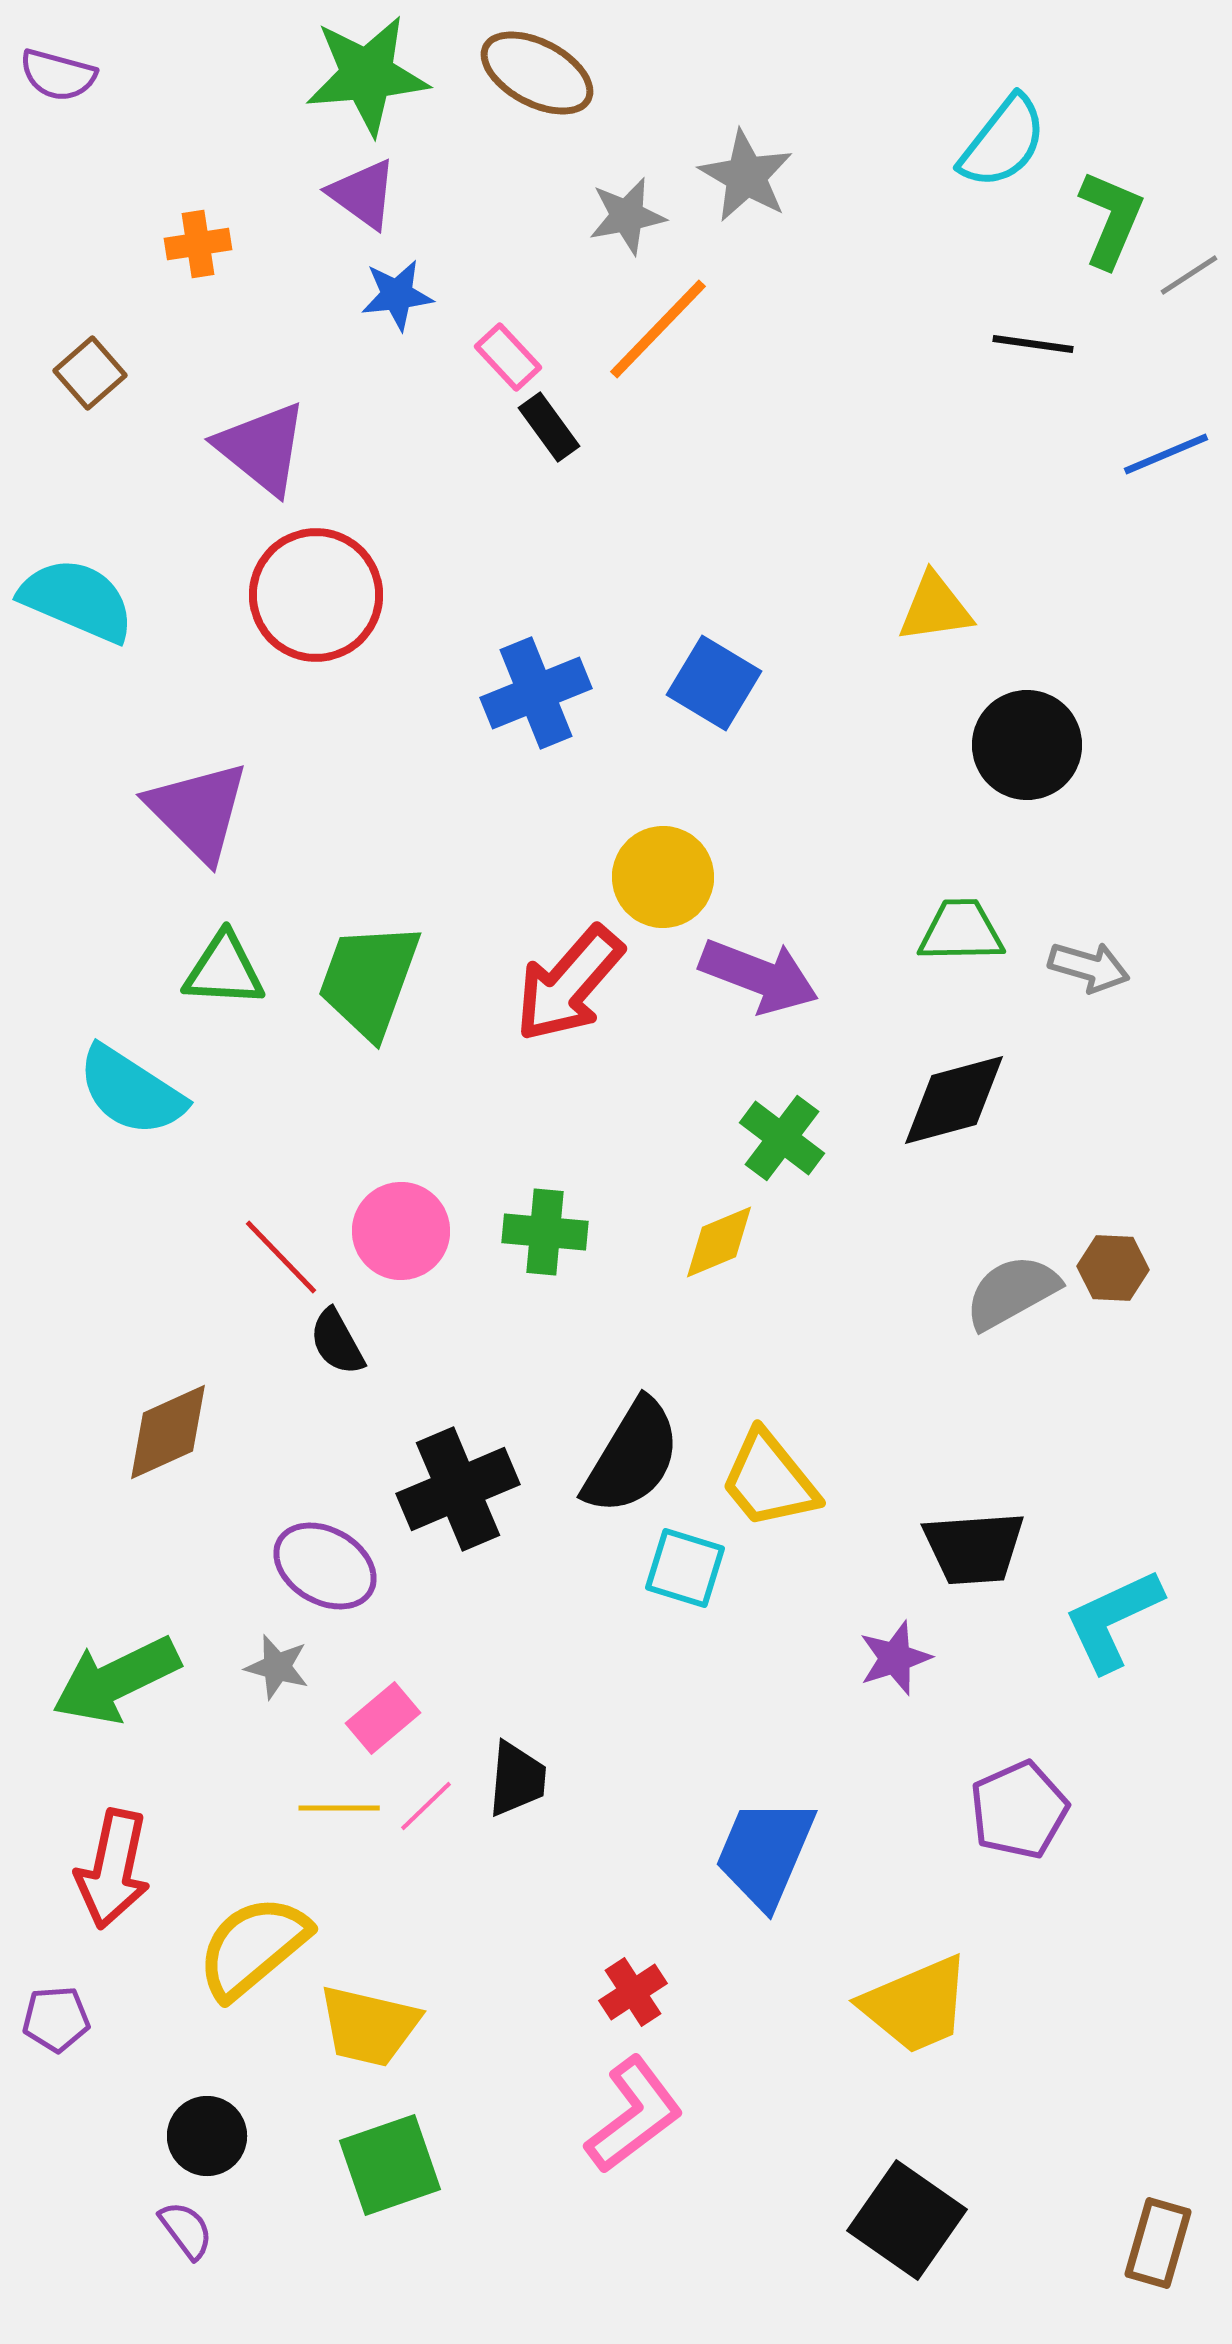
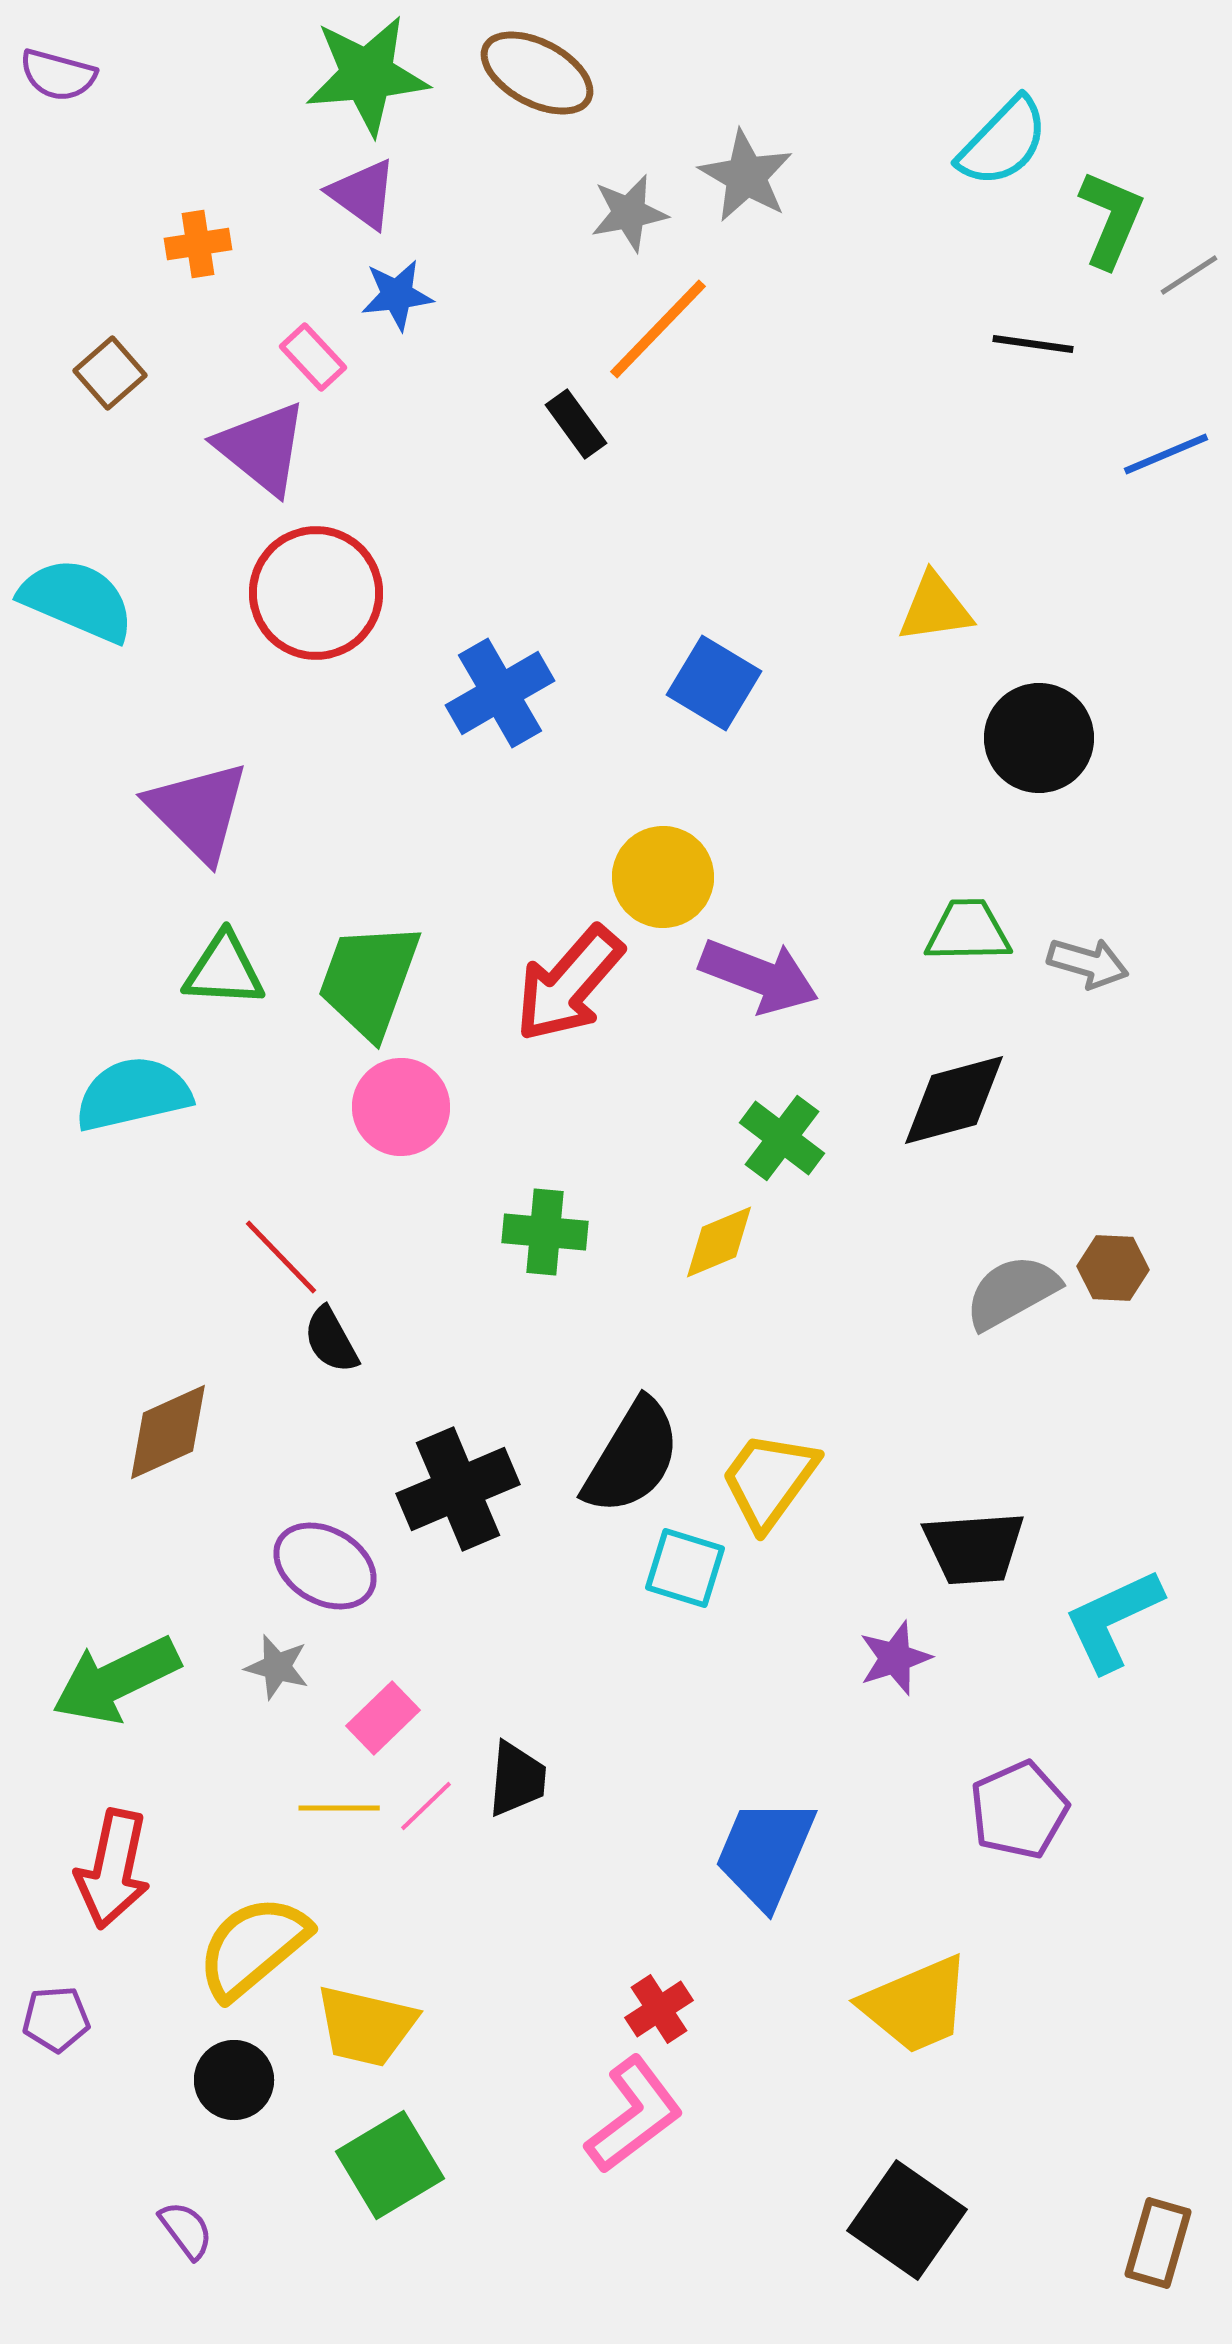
cyan semicircle at (1003, 142): rotated 6 degrees clockwise
gray star at (627, 216): moved 2 px right, 3 px up
pink rectangle at (508, 357): moved 195 px left
brown square at (90, 373): moved 20 px right
black rectangle at (549, 427): moved 27 px right, 3 px up
red circle at (316, 595): moved 2 px up
blue cross at (536, 693): moved 36 px left; rotated 8 degrees counterclockwise
black circle at (1027, 745): moved 12 px right, 7 px up
green trapezoid at (961, 931): moved 7 px right
gray arrow at (1089, 967): moved 1 px left, 4 px up
cyan semicircle at (131, 1091): moved 2 px right, 3 px down; rotated 134 degrees clockwise
pink circle at (401, 1231): moved 124 px up
black semicircle at (337, 1342): moved 6 px left, 2 px up
yellow trapezoid at (769, 1480): rotated 75 degrees clockwise
pink rectangle at (383, 1718): rotated 4 degrees counterclockwise
red cross at (633, 1992): moved 26 px right, 17 px down
yellow trapezoid at (369, 2026): moved 3 px left
black circle at (207, 2136): moved 27 px right, 56 px up
green square at (390, 2165): rotated 12 degrees counterclockwise
